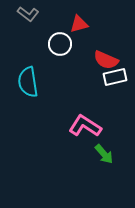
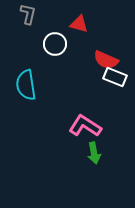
gray L-shape: rotated 115 degrees counterclockwise
red triangle: rotated 30 degrees clockwise
white circle: moved 5 px left
white rectangle: rotated 35 degrees clockwise
cyan semicircle: moved 2 px left, 3 px down
green arrow: moved 10 px left, 1 px up; rotated 30 degrees clockwise
